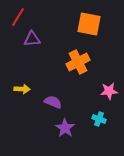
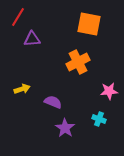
yellow arrow: rotated 21 degrees counterclockwise
